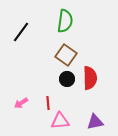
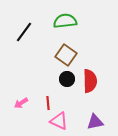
green semicircle: rotated 105 degrees counterclockwise
black line: moved 3 px right
red semicircle: moved 3 px down
pink triangle: moved 1 px left; rotated 30 degrees clockwise
